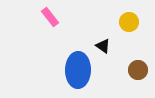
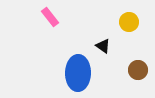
blue ellipse: moved 3 px down
